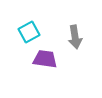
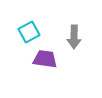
gray arrow: moved 1 px left; rotated 10 degrees clockwise
